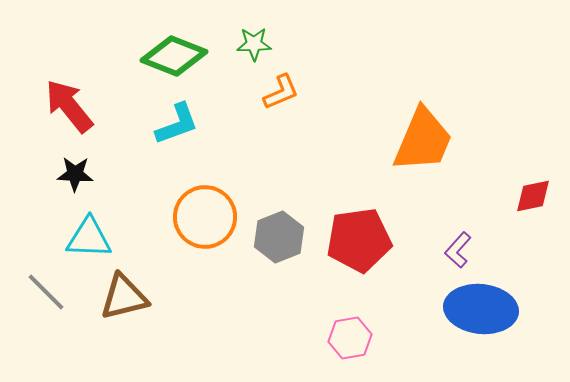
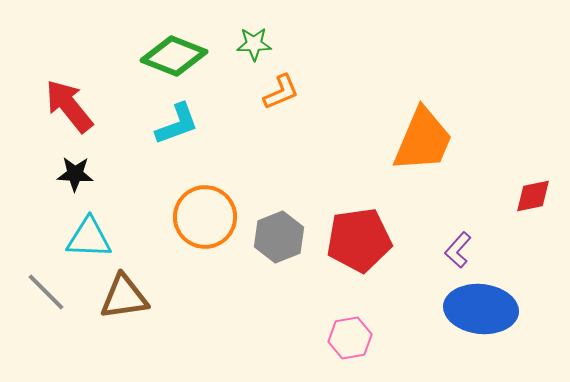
brown triangle: rotated 6 degrees clockwise
